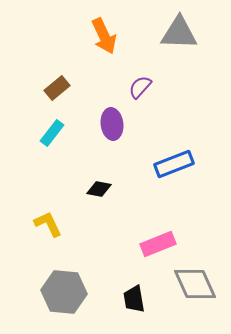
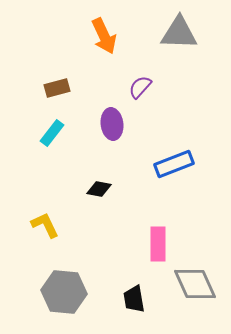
brown rectangle: rotated 25 degrees clockwise
yellow L-shape: moved 3 px left, 1 px down
pink rectangle: rotated 68 degrees counterclockwise
